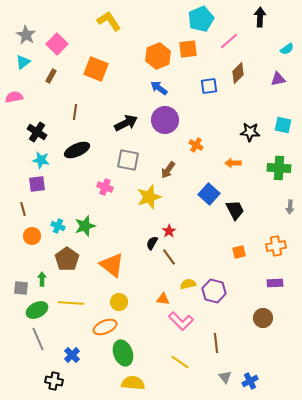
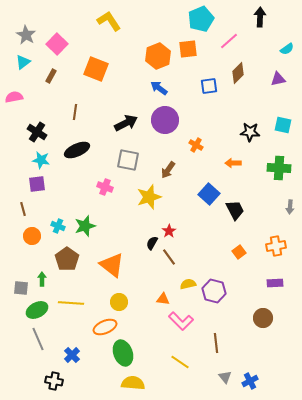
orange square at (239, 252): rotated 24 degrees counterclockwise
